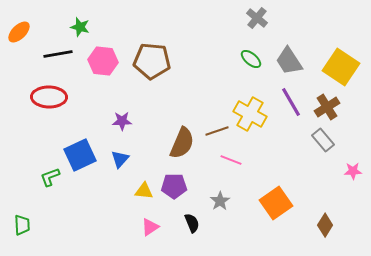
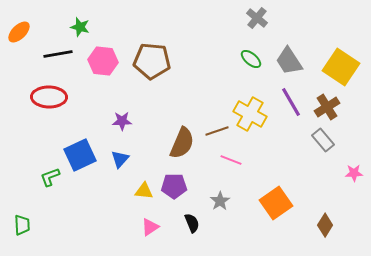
pink star: moved 1 px right, 2 px down
